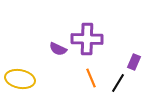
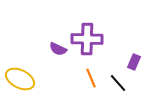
yellow ellipse: rotated 16 degrees clockwise
black line: rotated 72 degrees counterclockwise
